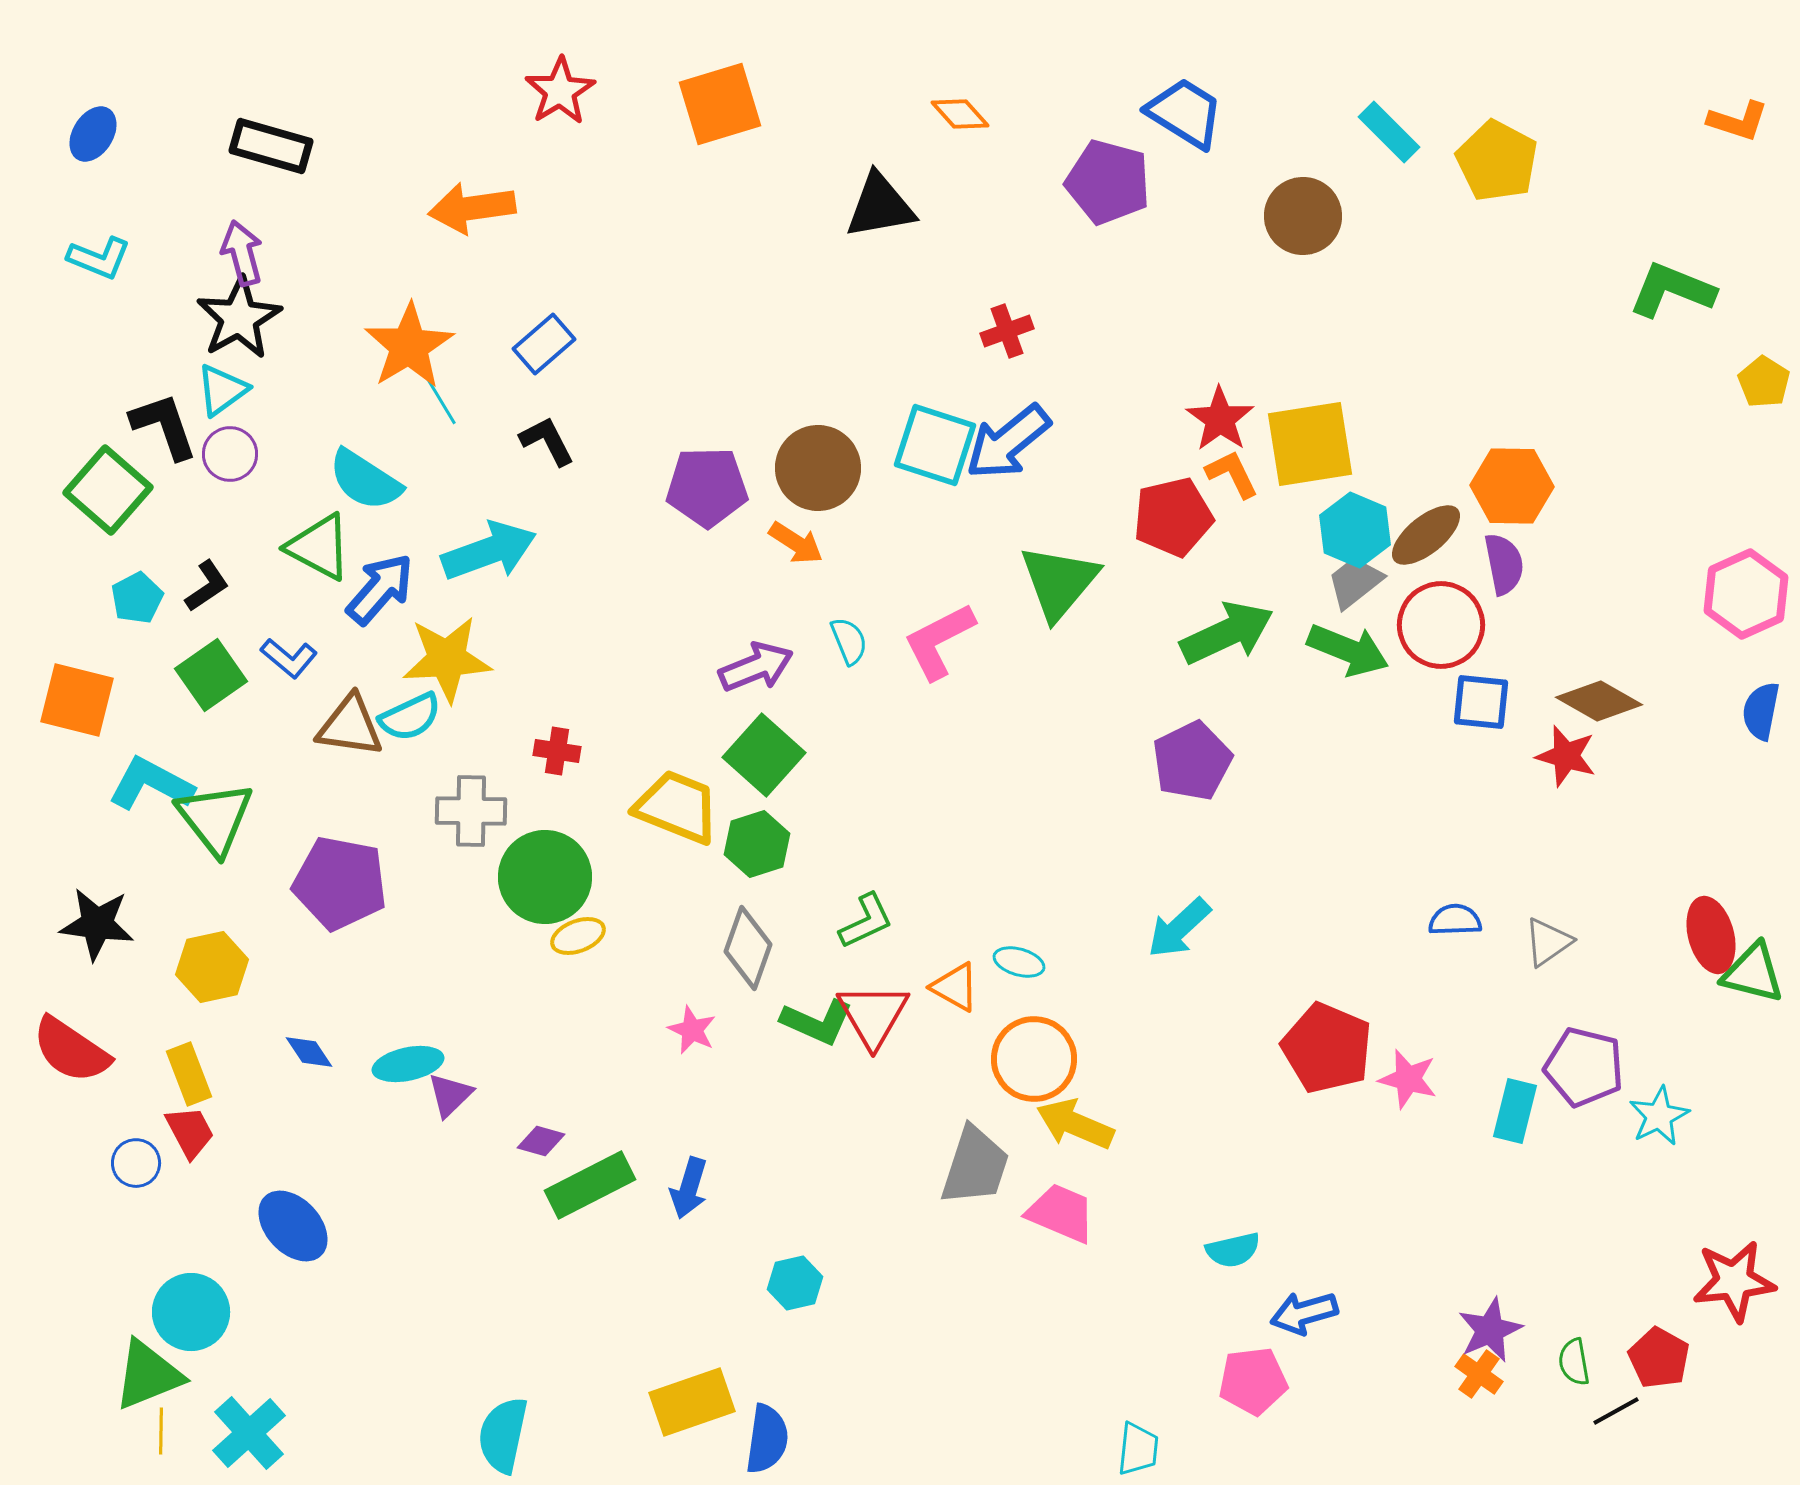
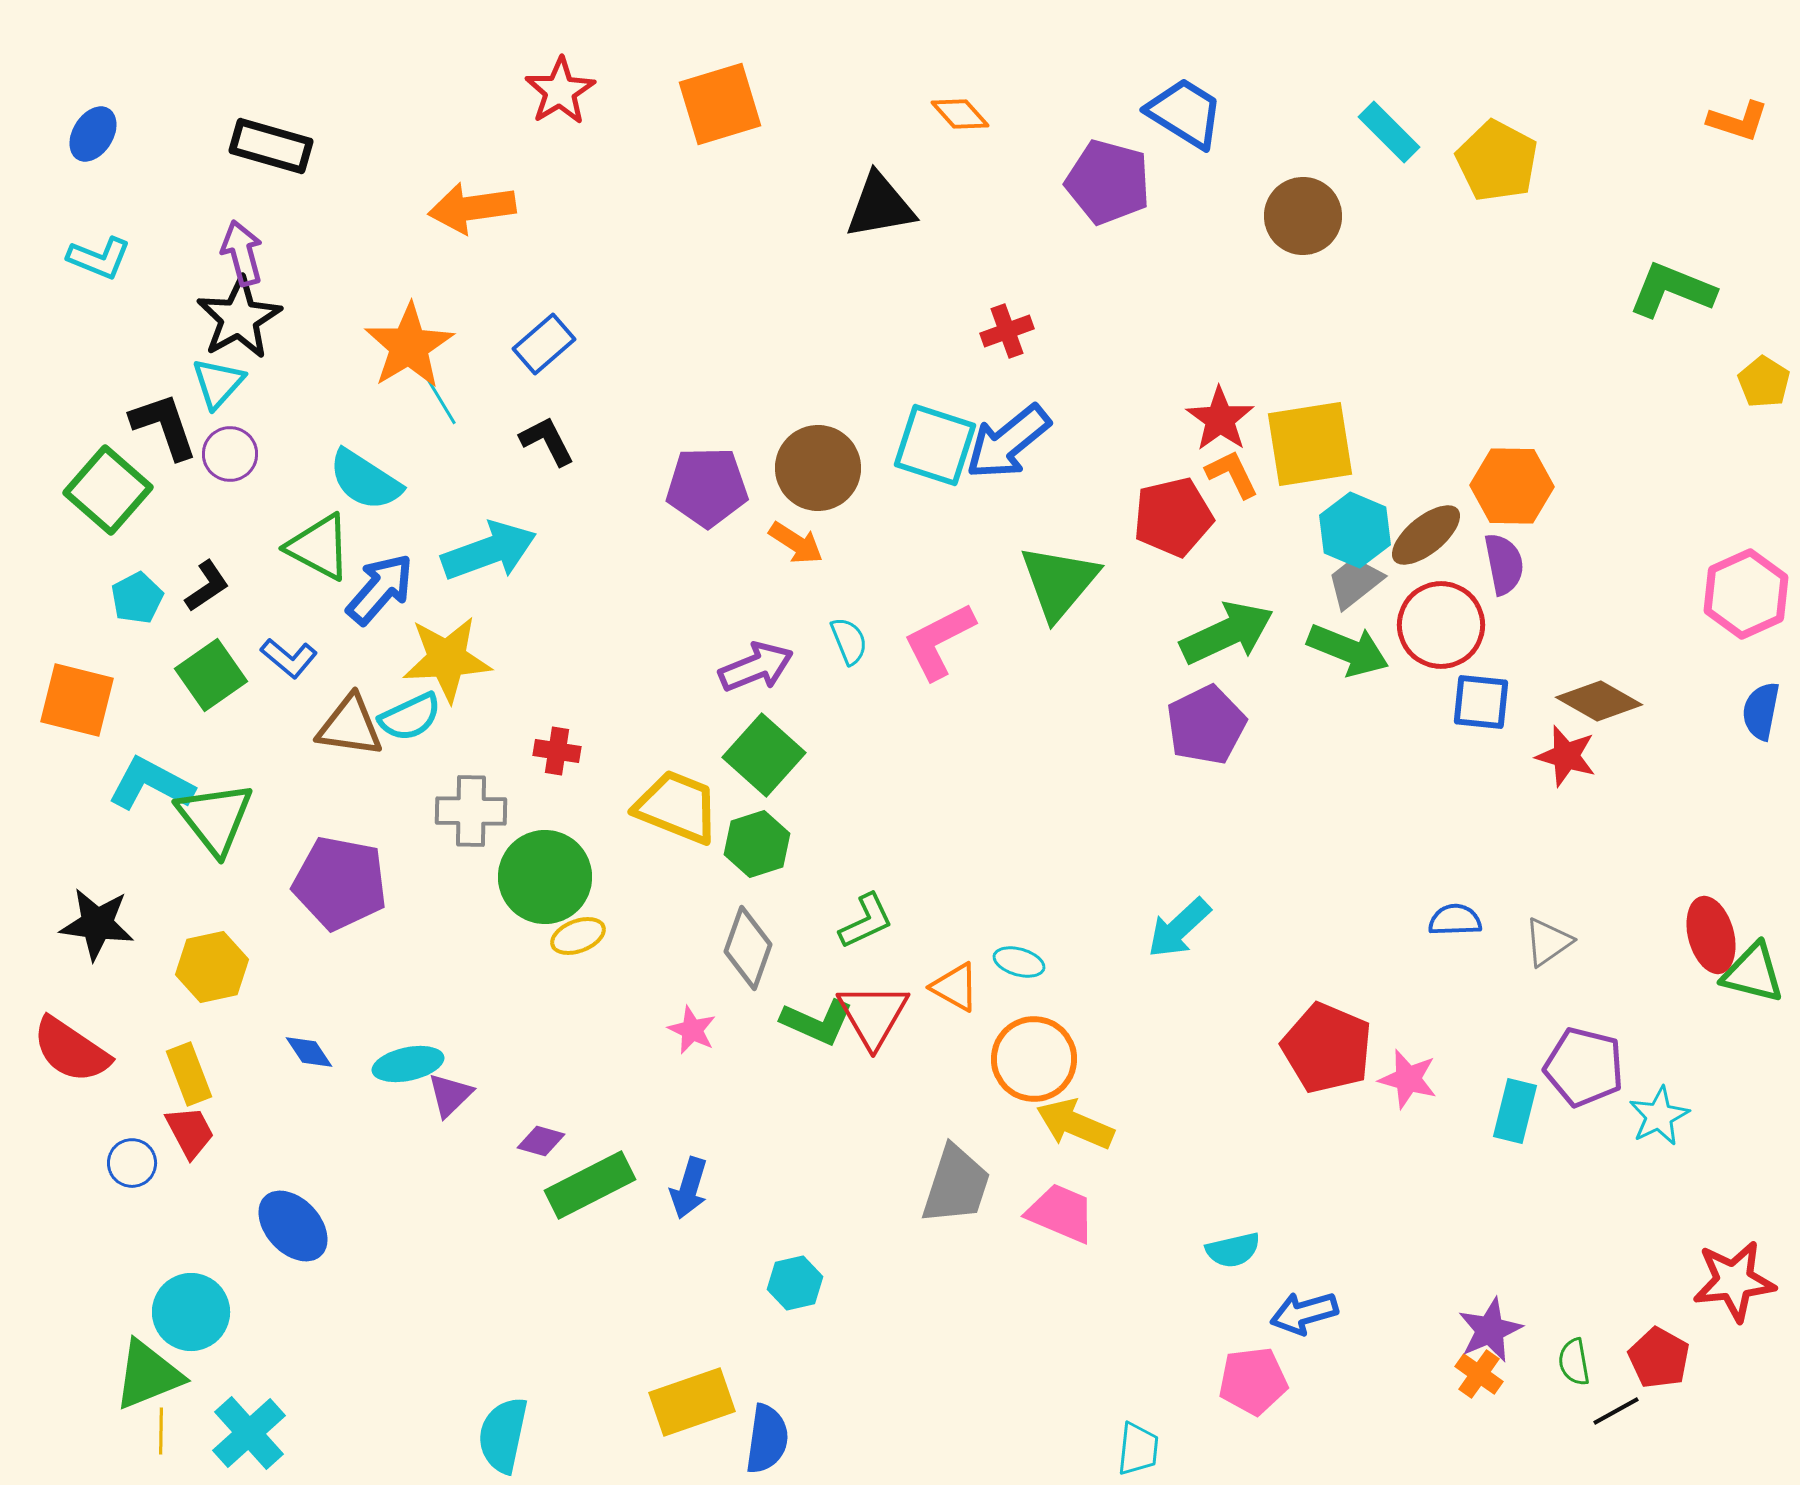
cyan triangle at (222, 390): moved 4 px left, 7 px up; rotated 12 degrees counterclockwise
purple pentagon at (1192, 761): moved 14 px right, 36 px up
blue circle at (136, 1163): moved 4 px left
gray trapezoid at (975, 1166): moved 19 px left, 19 px down
